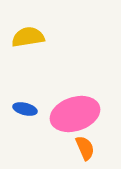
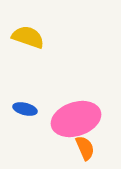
yellow semicircle: rotated 28 degrees clockwise
pink ellipse: moved 1 px right, 5 px down
